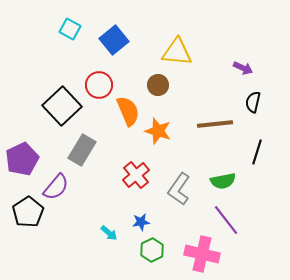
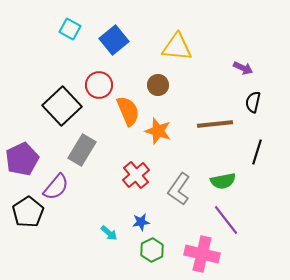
yellow triangle: moved 5 px up
